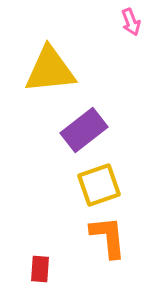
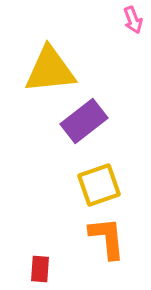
pink arrow: moved 2 px right, 2 px up
purple rectangle: moved 9 px up
orange L-shape: moved 1 px left, 1 px down
